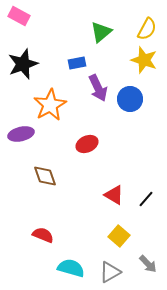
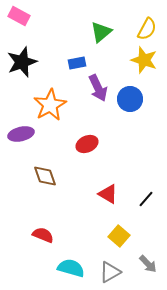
black star: moved 1 px left, 2 px up
red triangle: moved 6 px left, 1 px up
